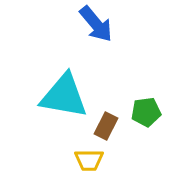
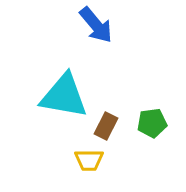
blue arrow: moved 1 px down
green pentagon: moved 6 px right, 11 px down
